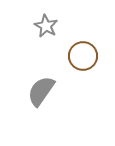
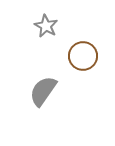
gray semicircle: moved 2 px right
